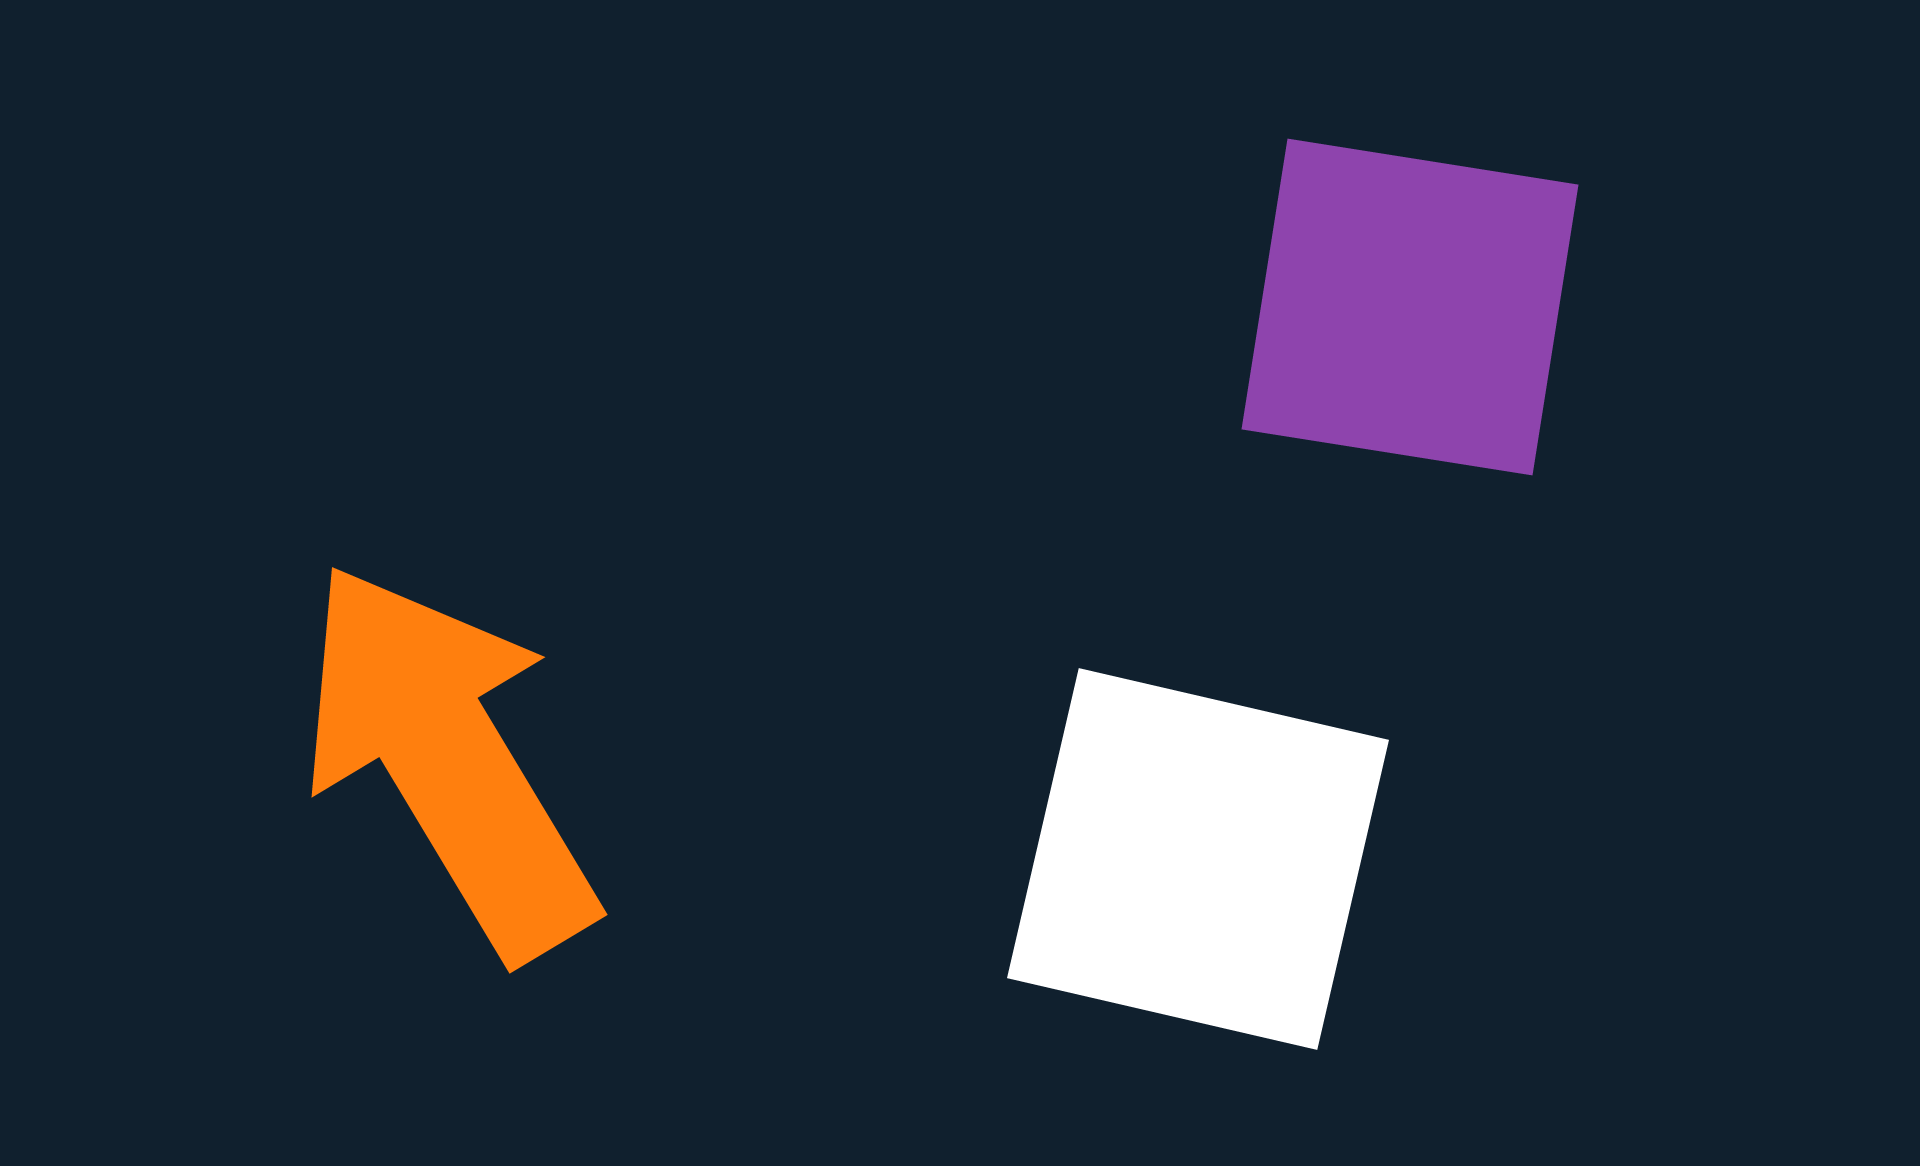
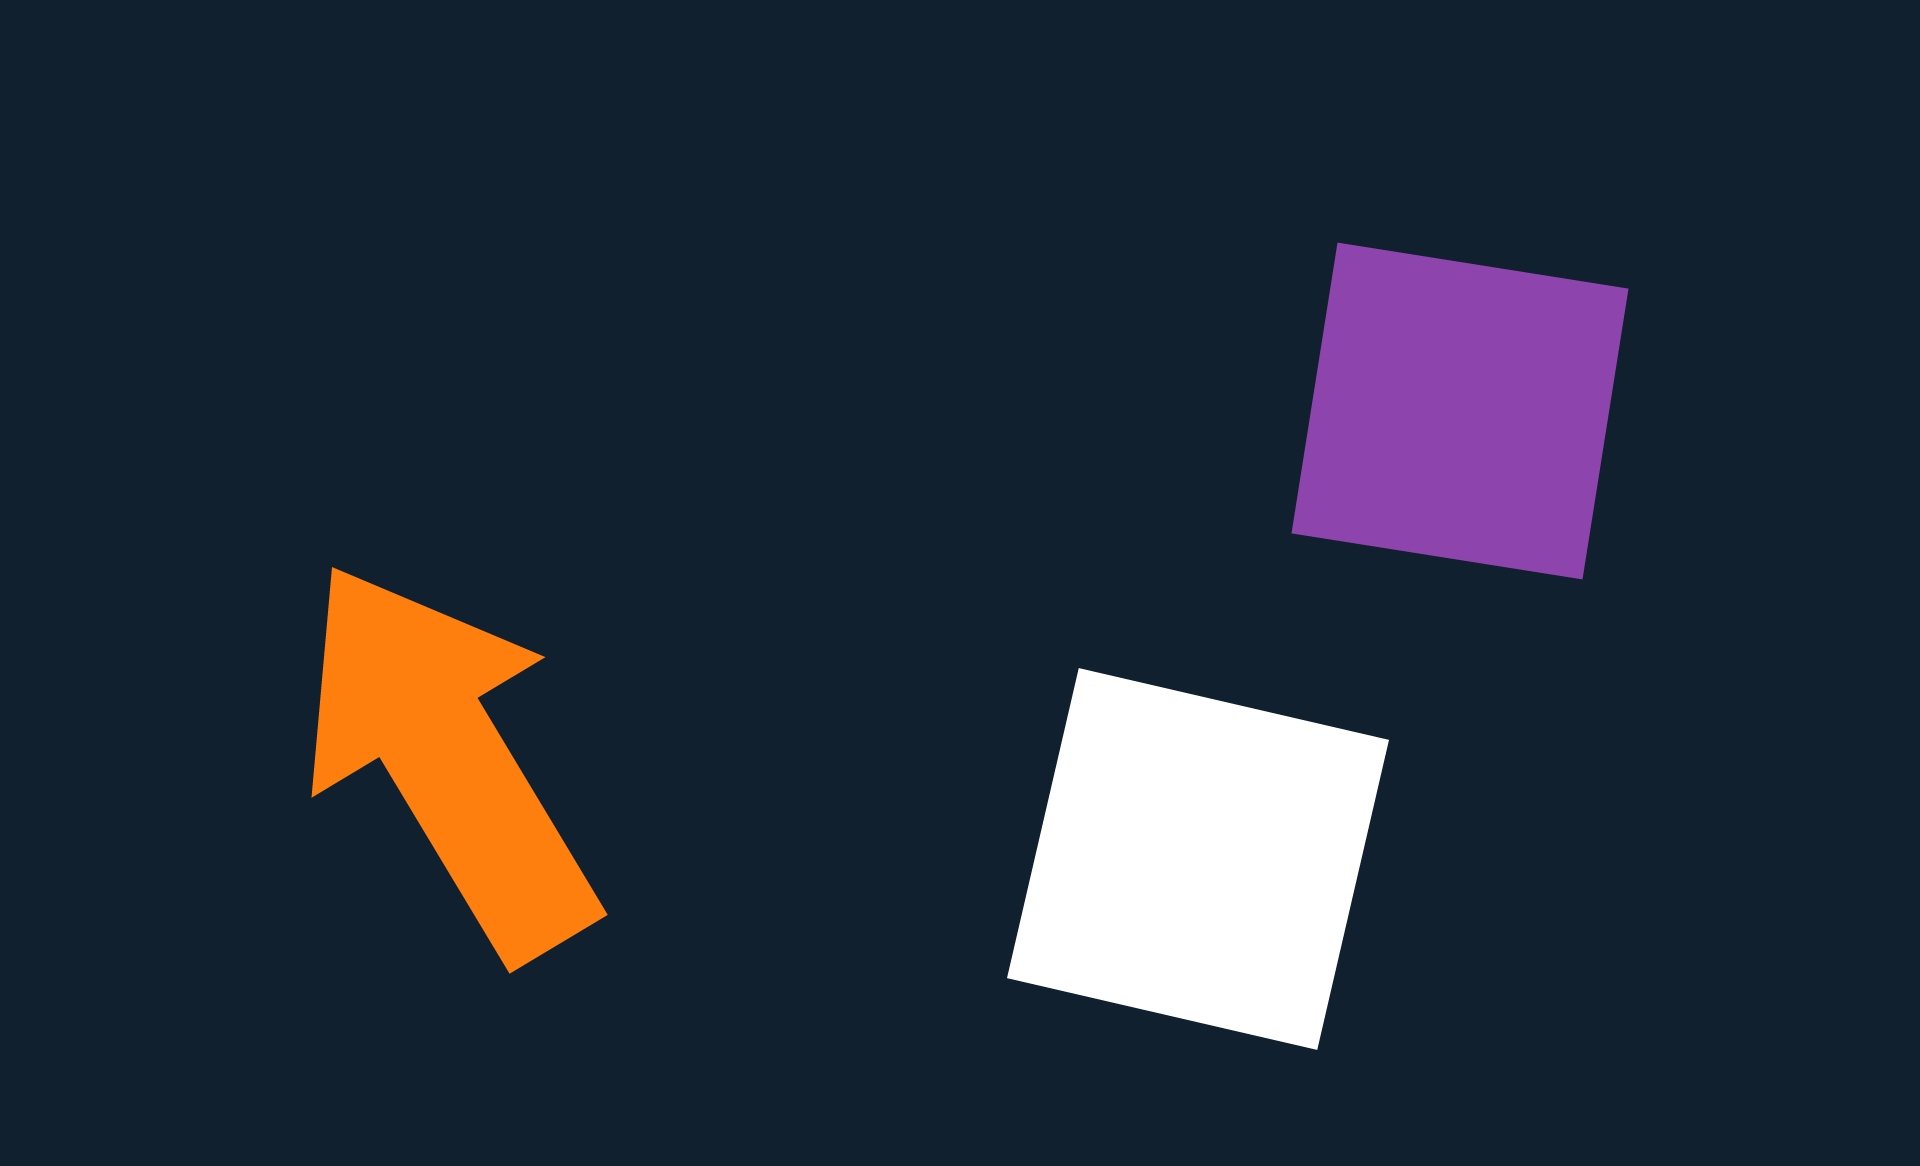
purple square: moved 50 px right, 104 px down
